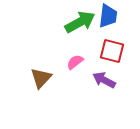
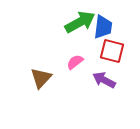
blue trapezoid: moved 5 px left, 11 px down
